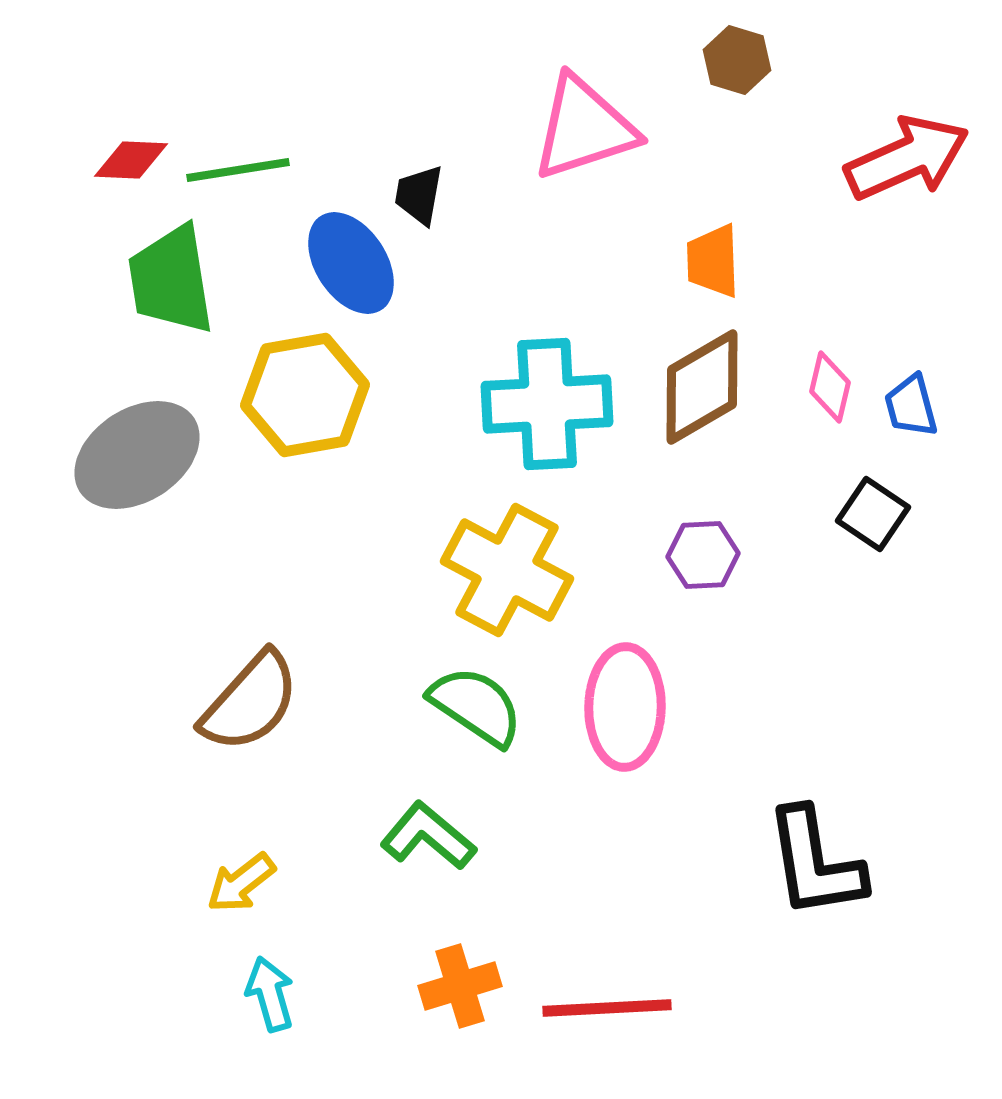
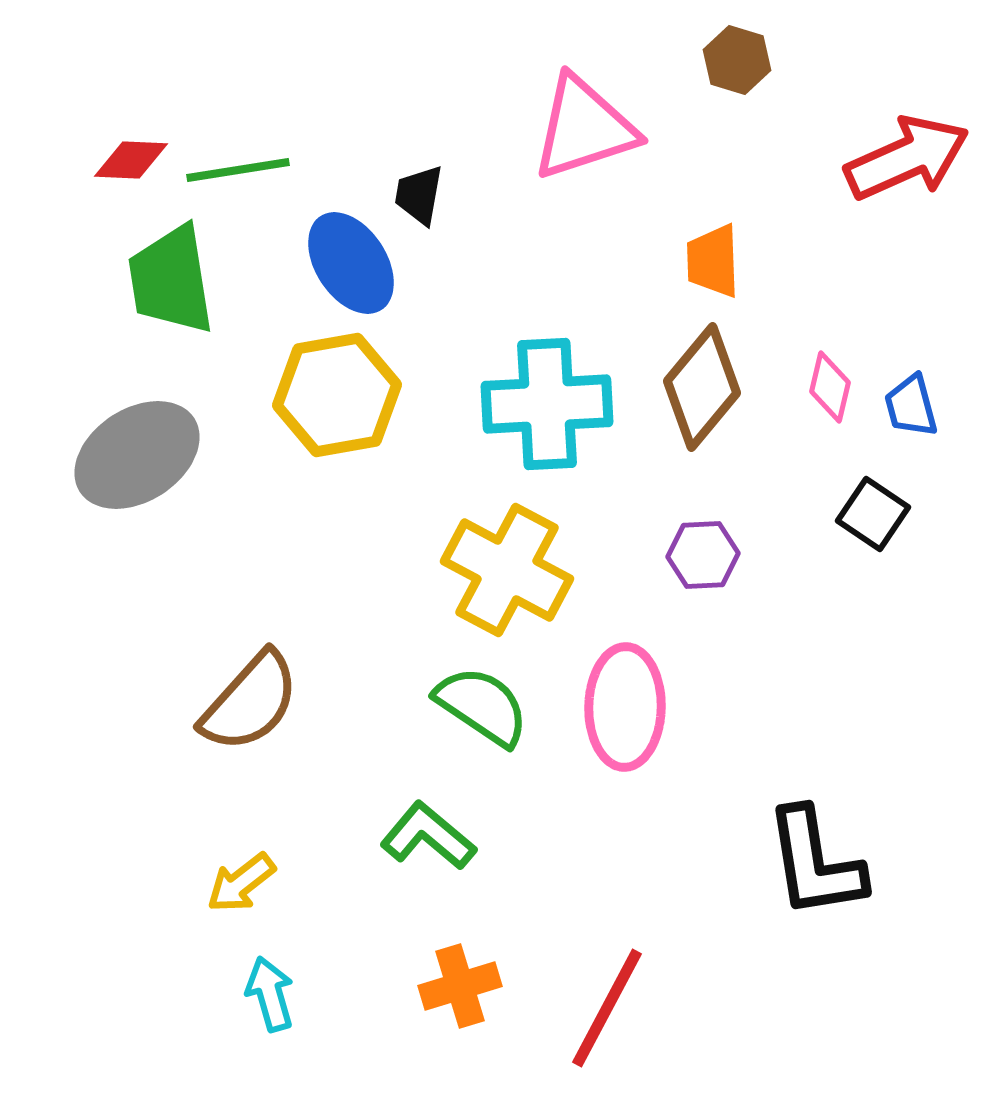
brown diamond: rotated 20 degrees counterclockwise
yellow hexagon: moved 32 px right
green semicircle: moved 6 px right
red line: rotated 59 degrees counterclockwise
